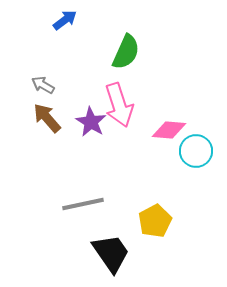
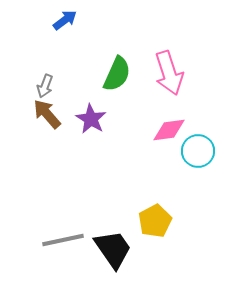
green semicircle: moved 9 px left, 22 px down
gray arrow: moved 2 px right, 1 px down; rotated 100 degrees counterclockwise
pink arrow: moved 50 px right, 32 px up
brown arrow: moved 4 px up
purple star: moved 3 px up
pink diamond: rotated 12 degrees counterclockwise
cyan circle: moved 2 px right
gray line: moved 20 px left, 36 px down
black trapezoid: moved 2 px right, 4 px up
